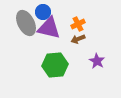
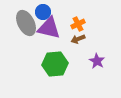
green hexagon: moved 1 px up
